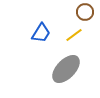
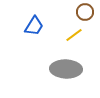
blue trapezoid: moved 7 px left, 7 px up
gray ellipse: rotated 48 degrees clockwise
